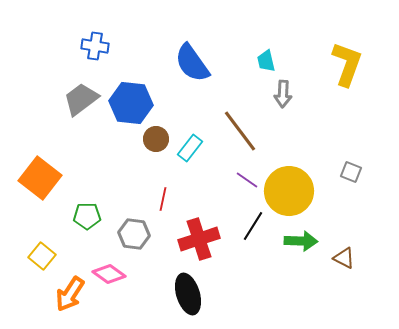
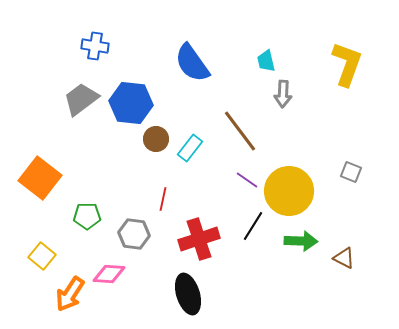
pink diamond: rotated 32 degrees counterclockwise
